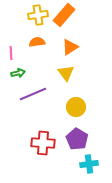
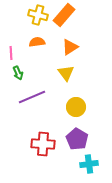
yellow cross: rotated 24 degrees clockwise
green arrow: rotated 80 degrees clockwise
purple line: moved 1 px left, 3 px down
red cross: moved 1 px down
